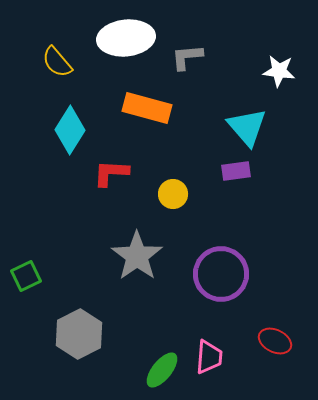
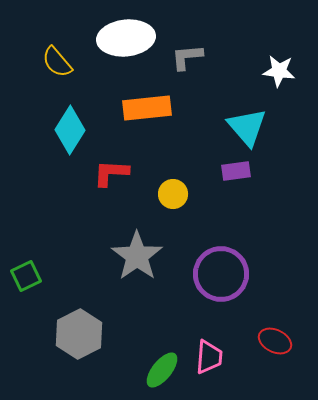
orange rectangle: rotated 21 degrees counterclockwise
